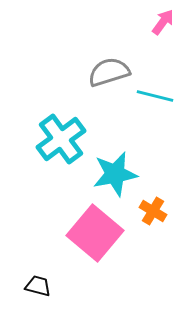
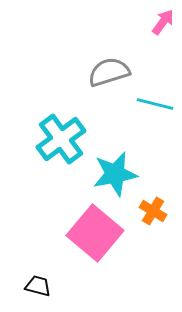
cyan line: moved 8 px down
